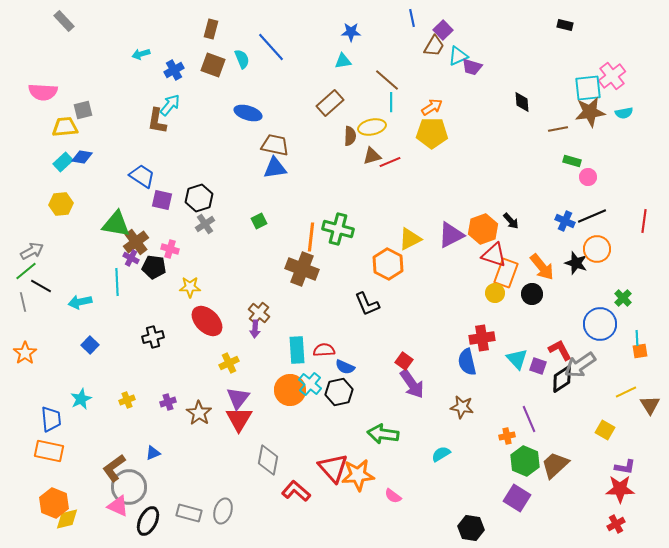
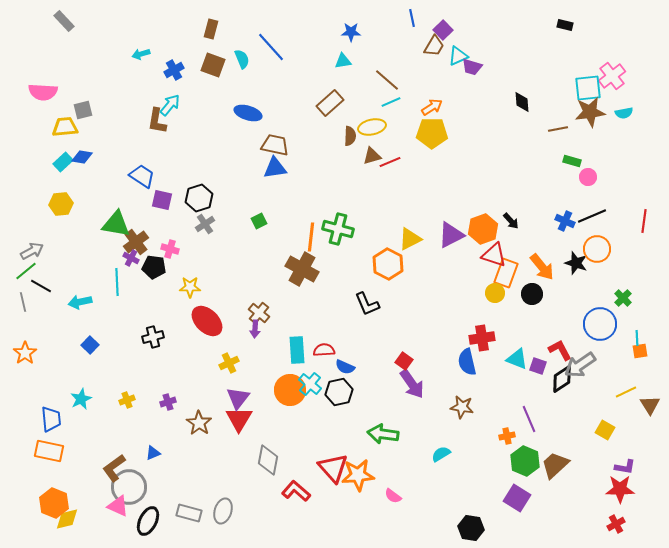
cyan line at (391, 102): rotated 66 degrees clockwise
brown cross at (302, 269): rotated 8 degrees clockwise
cyan triangle at (517, 359): rotated 25 degrees counterclockwise
brown star at (199, 413): moved 10 px down
